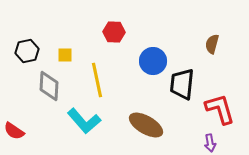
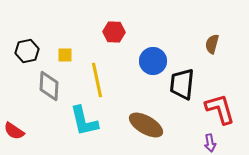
cyan L-shape: rotated 28 degrees clockwise
